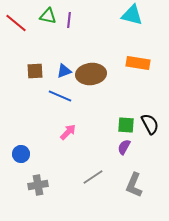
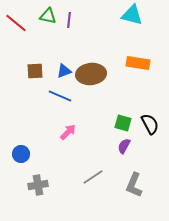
green square: moved 3 px left, 2 px up; rotated 12 degrees clockwise
purple semicircle: moved 1 px up
